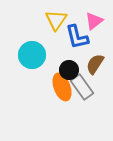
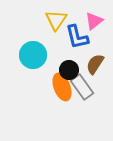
cyan circle: moved 1 px right
